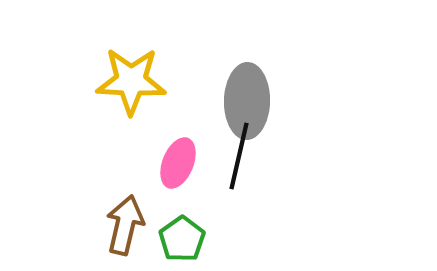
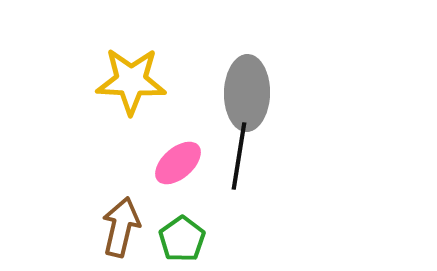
gray ellipse: moved 8 px up
black line: rotated 4 degrees counterclockwise
pink ellipse: rotated 27 degrees clockwise
brown arrow: moved 4 px left, 2 px down
